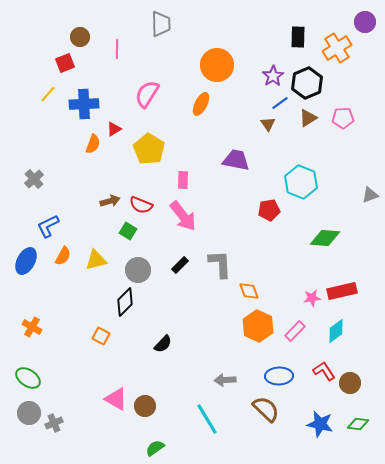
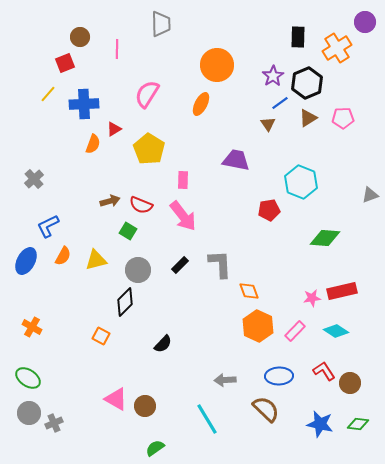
cyan diamond at (336, 331): rotated 70 degrees clockwise
